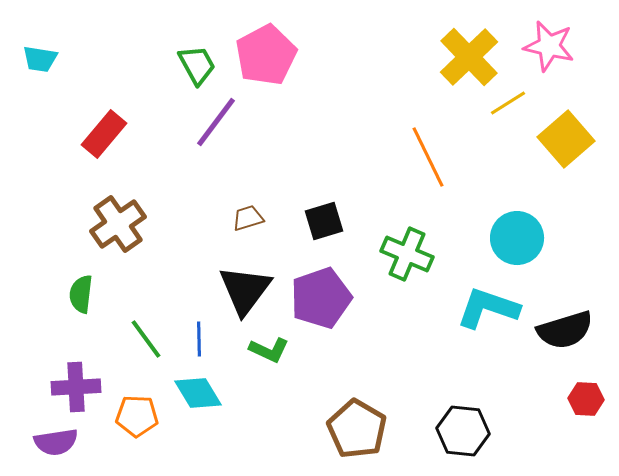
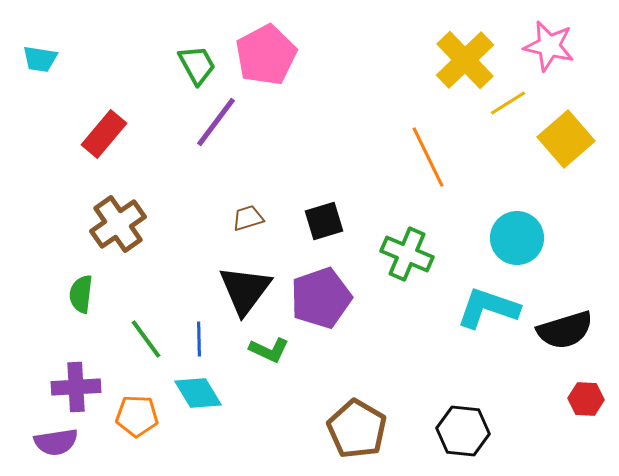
yellow cross: moved 4 px left, 3 px down
